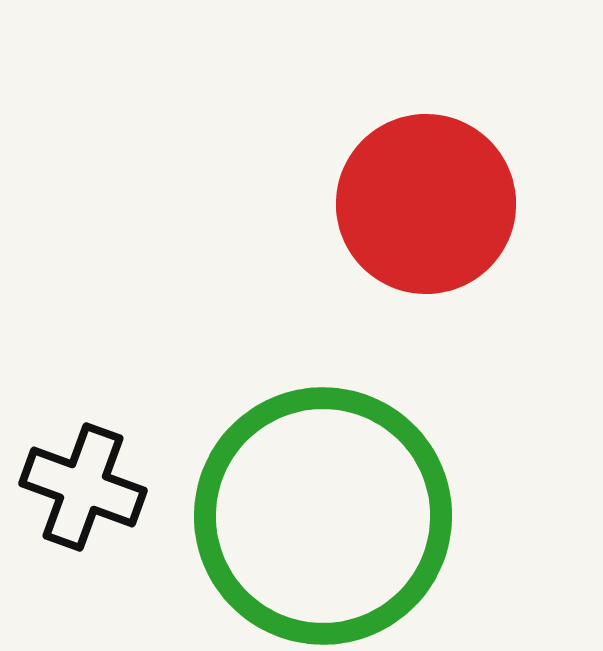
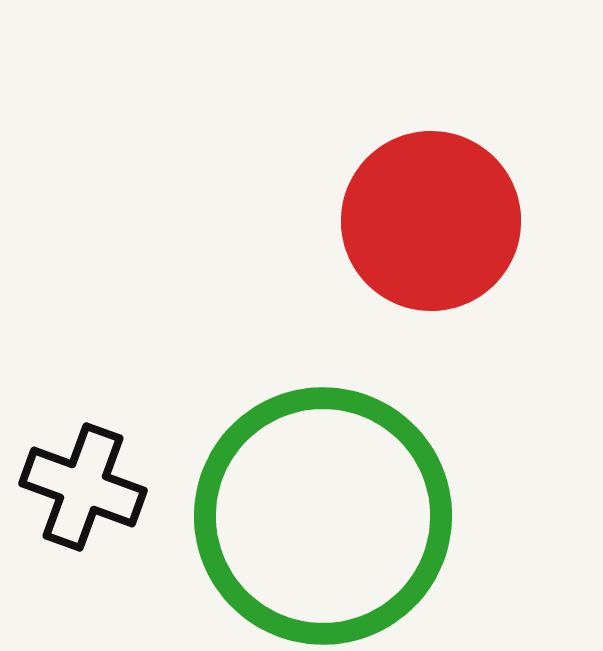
red circle: moved 5 px right, 17 px down
